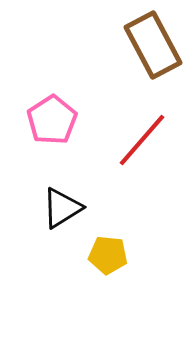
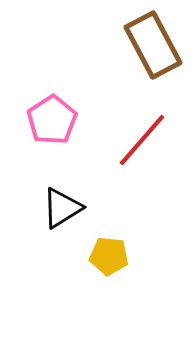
yellow pentagon: moved 1 px right, 1 px down
